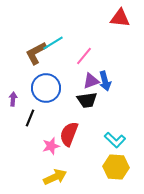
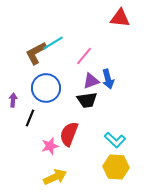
blue arrow: moved 3 px right, 2 px up
purple arrow: moved 1 px down
pink star: moved 1 px left
